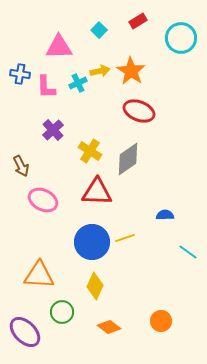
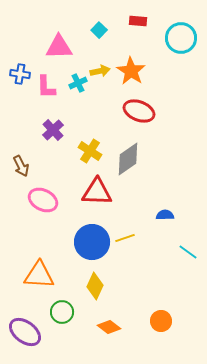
red rectangle: rotated 36 degrees clockwise
purple ellipse: rotated 8 degrees counterclockwise
